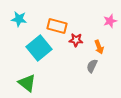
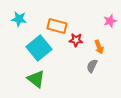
green triangle: moved 9 px right, 4 px up
